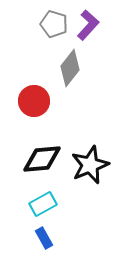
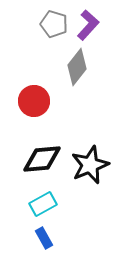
gray diamond: moved 7 px right, 1 px up
